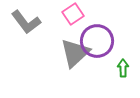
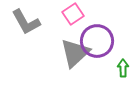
gray L-shape: rotated 8 degrees clockwise
